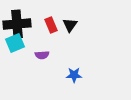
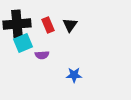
red rectangle: moved 3 px left
cyan square: moved 8 px right
